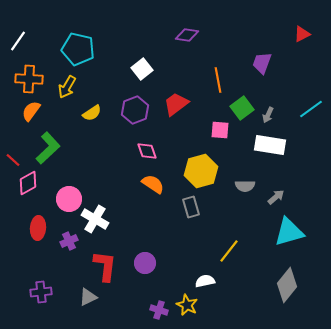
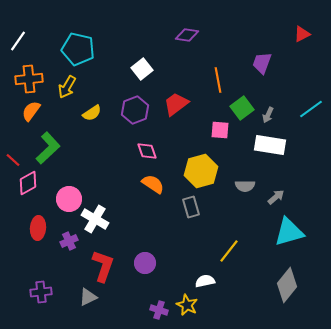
orange cross at (29, 79): rotated 8 degrees counterclockwise
red L-shape at (105, 266): moved 2 px left; rotated 12 degrees clockwise
